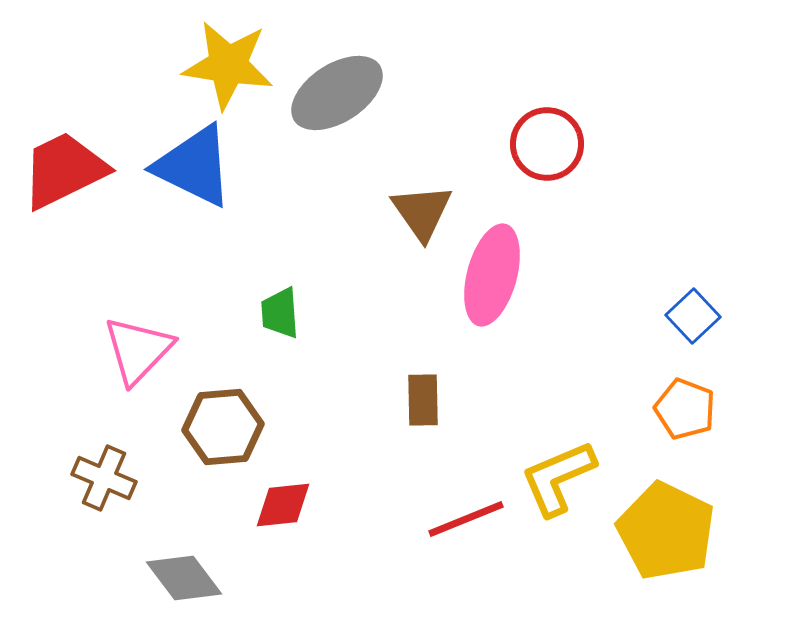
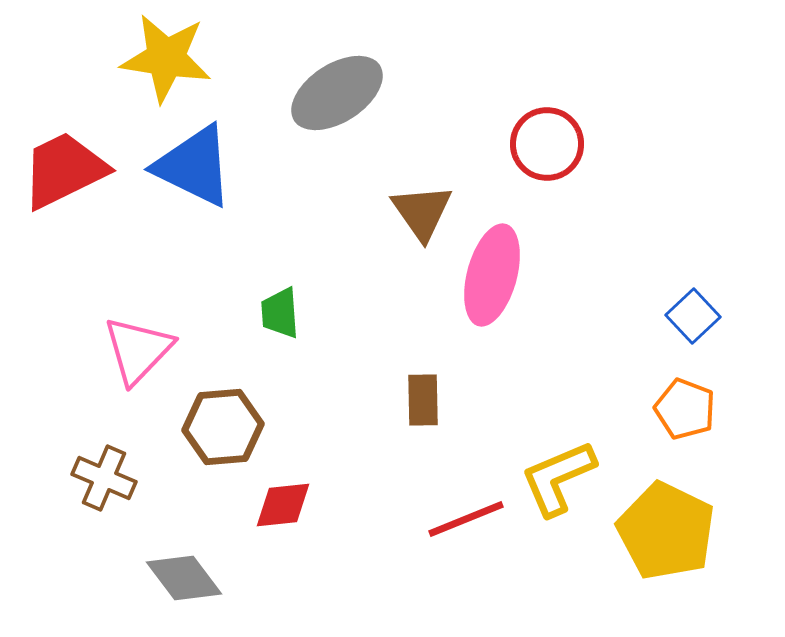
yellow star: moved 62 px left, 7 px up
